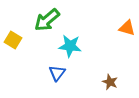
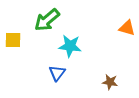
yellow square: rotated 30 degrees counterclockwise
brown star: rotated 14 degrees counterclockwise
